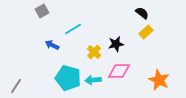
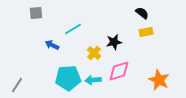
gray square: moved 6 px left, 2 px down; rotated 24 degrees clockwise
yellow rectangle: rotated 32 degrees clockwise
black star: moved 2 px left, 2 px up
yellow cross: moved 1 px down
pink diamond: rotated 15 degrees counterclockwise
cyan pentagon: rotated 20 degrees counterclockwise
gray line: moved 1 px right, 1 px up
